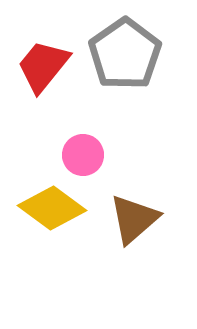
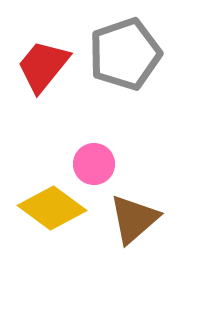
gray pentagon: rotated 16 degrees clockwise
pink circle: moved 11 px right, 9 px down
